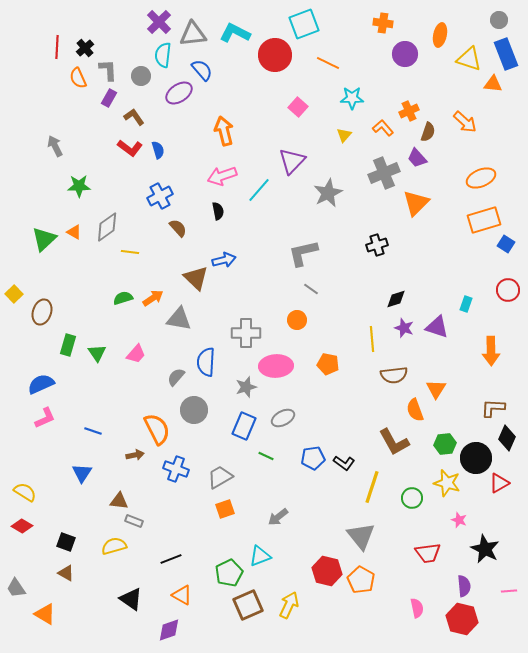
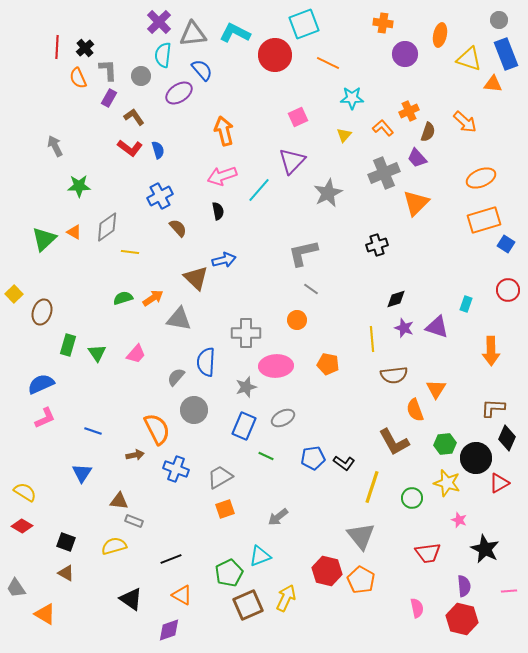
pink square at (298, 107): moved 10 px down; rotated 24 degrees clockwise
yellow arrow at (289, 605): moved 3 px left, 7 px up
